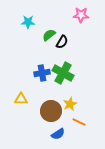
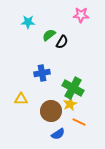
green cross: moved 10 px right, 15 px down
